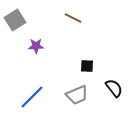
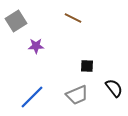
gray square: moved 1 px right, 1 px down
